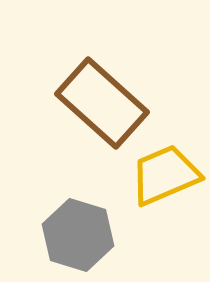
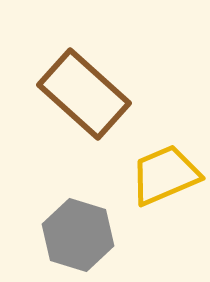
brown rectangle: moved 18 px left, 9 px up
